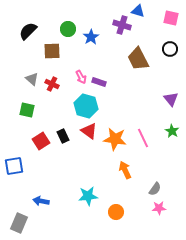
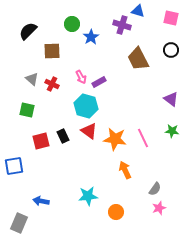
green circle: moved 4 px right, 5 px up
black circle: moved 1 px right, 1 px down
purple rectangle: rotated 48 degrees counterclockwise
purple triangle: rotated 14 degrees counterclockwise
green star: rotated 24 degrees counterclockwise
red square: rotated 18 degrees clockwise
pink star: rotated 16 degrees counterclockwise
